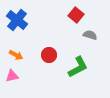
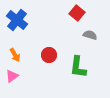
red square: moved 1 px right, 2 px up
orange arrow: moved 1 px left; rotated 32 degrees clockwise
green L-shape: rotated 125 degrees clockwise
pink triangle: rotated 24 degrees counterclockwise
